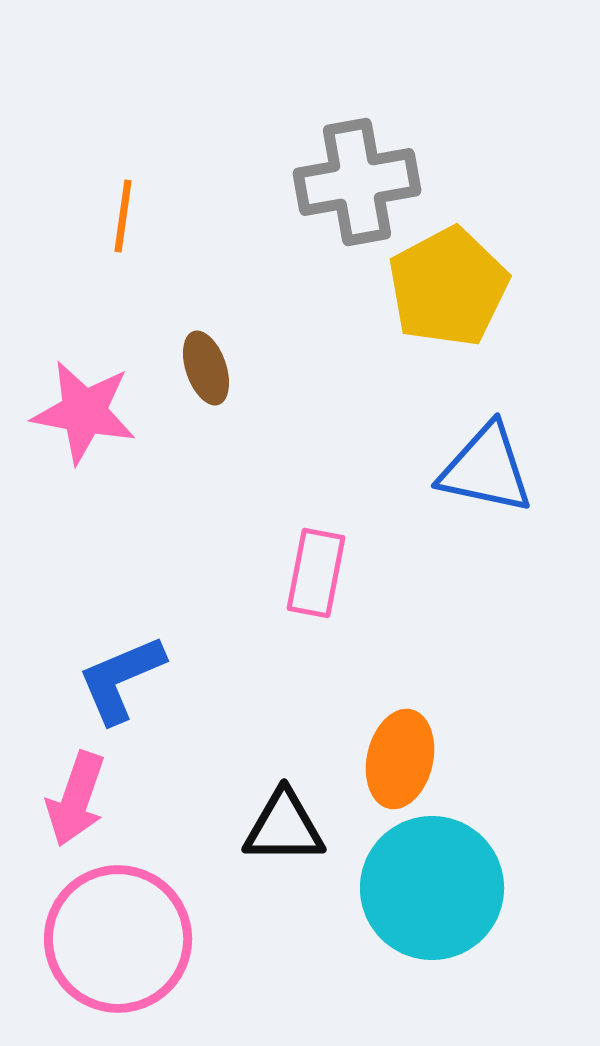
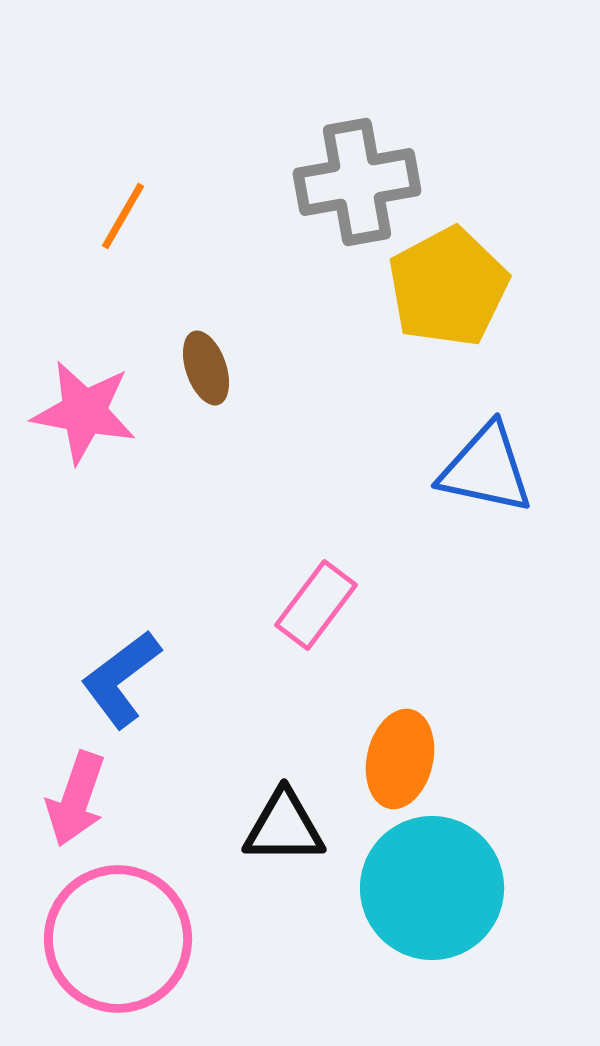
orange line: rotated 22 degrees clockwise
pink rectangle: moved 32 px down; rotated 26 degrees clockwise
blue L-shape: rotated 14 degrees counterclockwise
